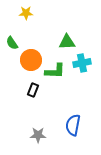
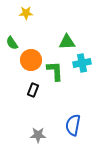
green L-shape: rotated 95 degrees counterclockwise
